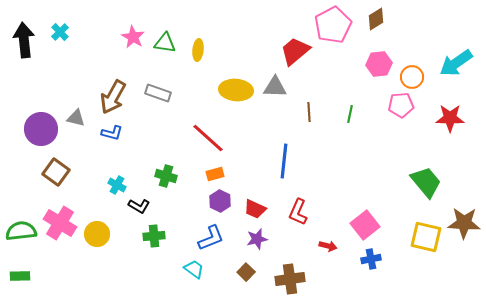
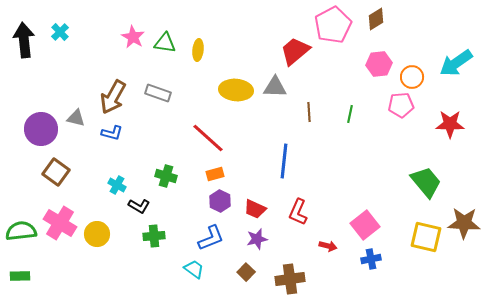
red star at (450, 118): moved 6 px down
